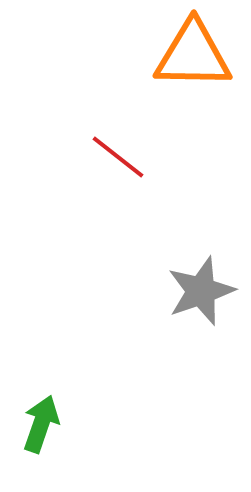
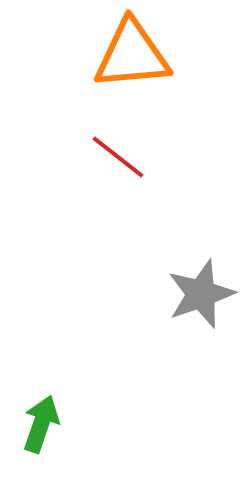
orange triangle: moved 61 px left; rotated 6 degrees counterclockwise
gray star: moved 3 px down
